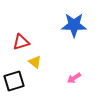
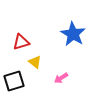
blue star: moved 1 px left, 9 px down; rotated 30 degrees clockwise
pink arrow: moved 13 px left
